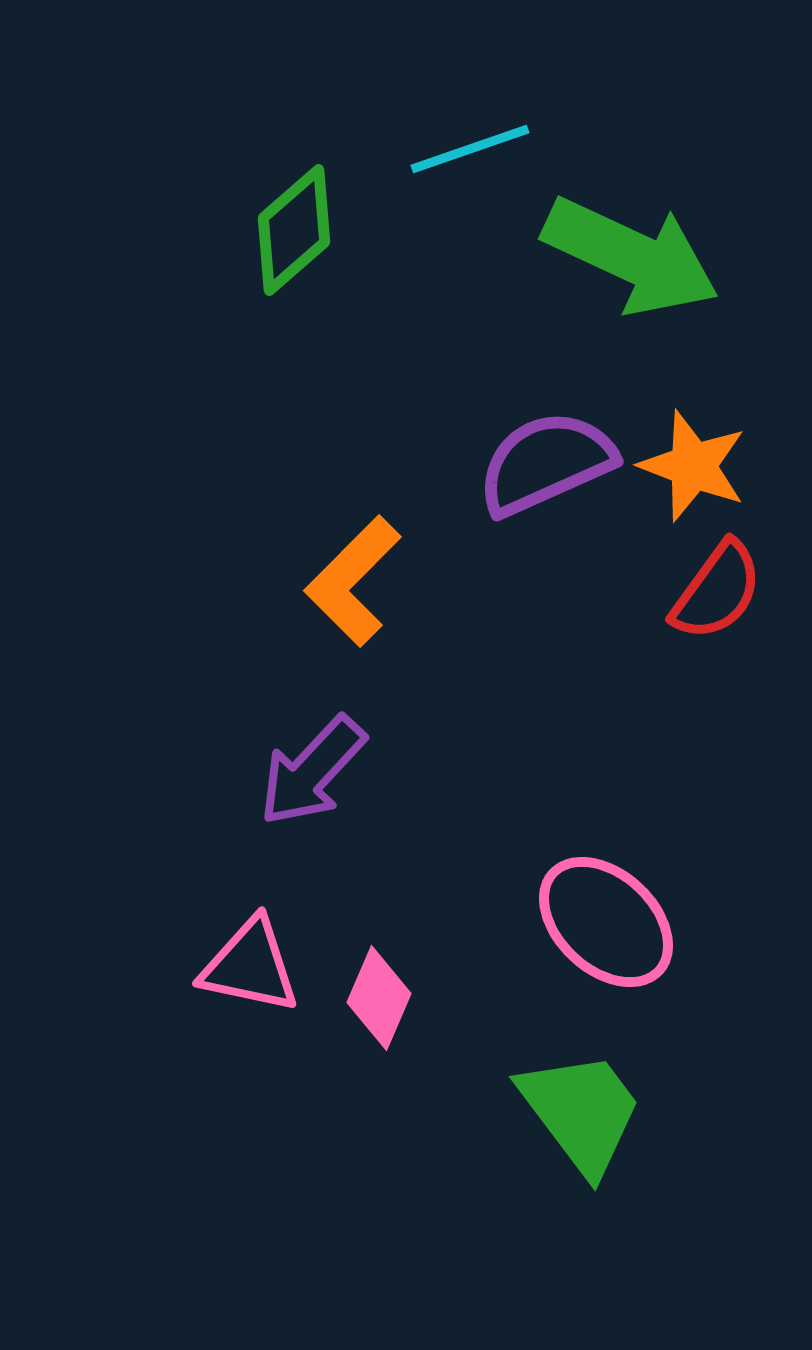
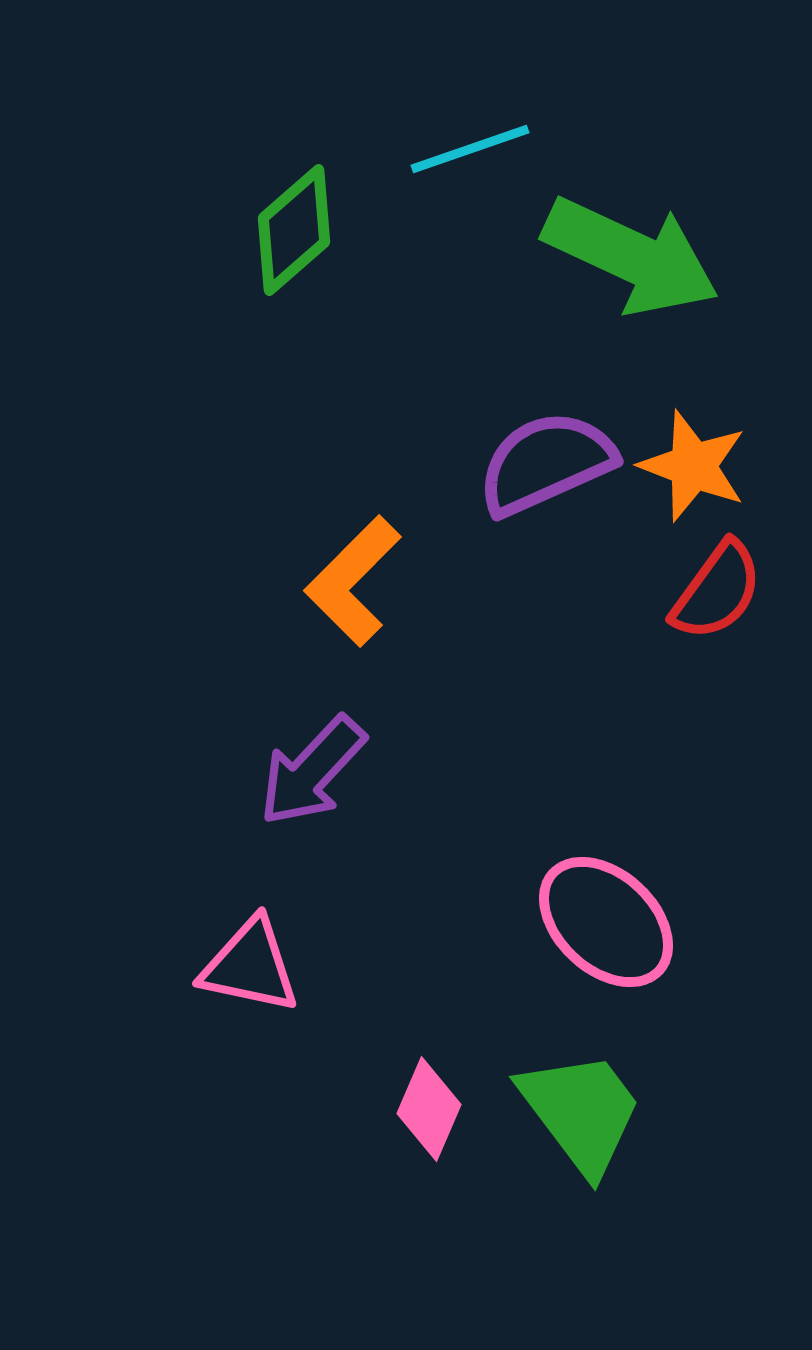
pink diamond: moved 50 px right, 111 px down
